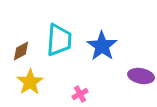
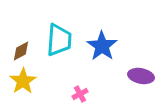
yellow star: moved 7 px left, 1 px up
